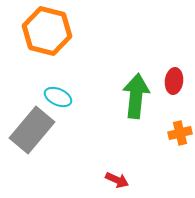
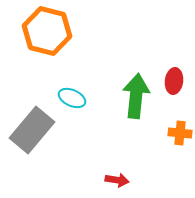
cyan ellipse: moved 14 px right, 1 px down
orange cross: rotated 20 degrees clockwise
red arrow: rotated 15 degrees counterclockwise
